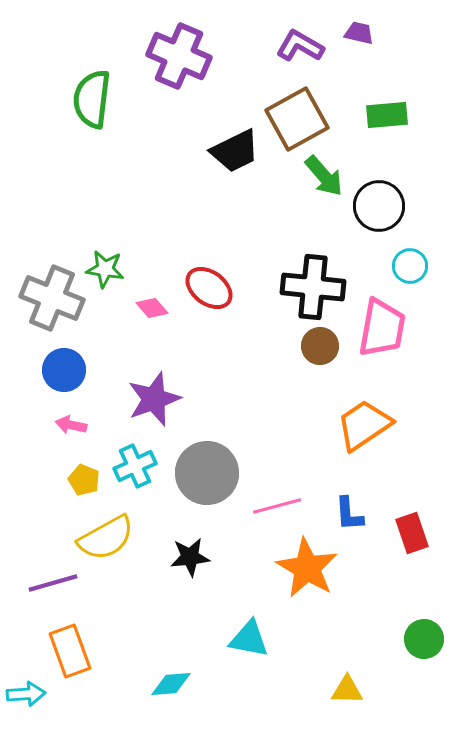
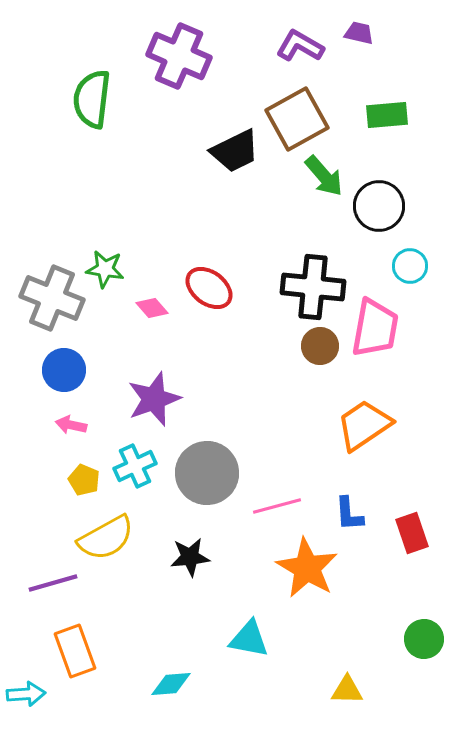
pink trapezoid: moved 7 px left
orange rectangle: moved 5 px right
